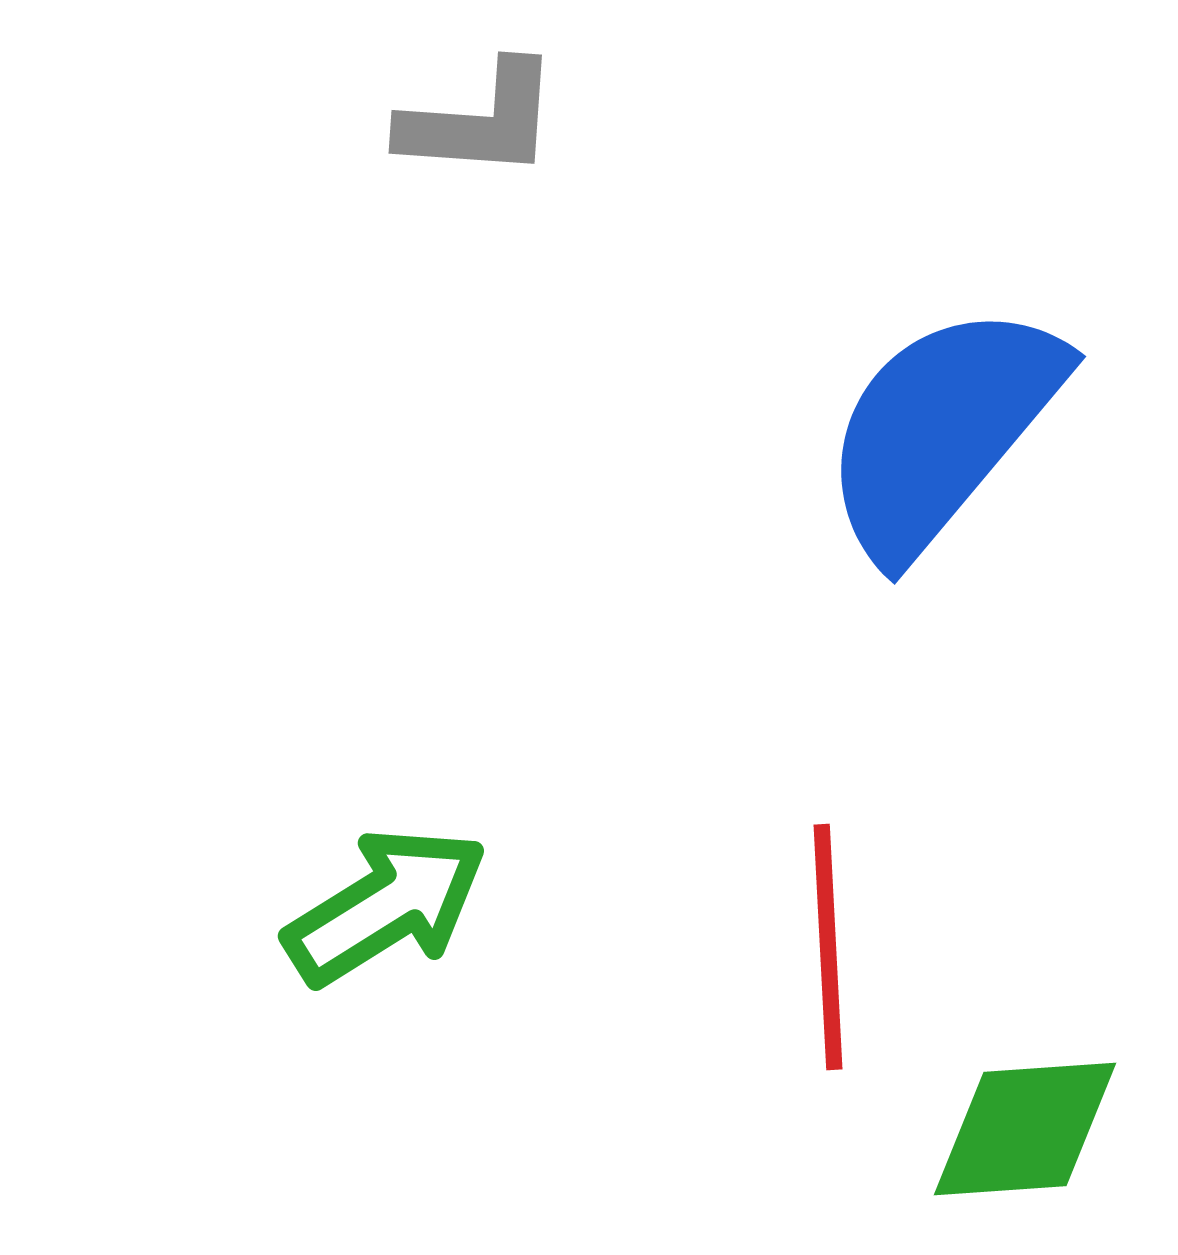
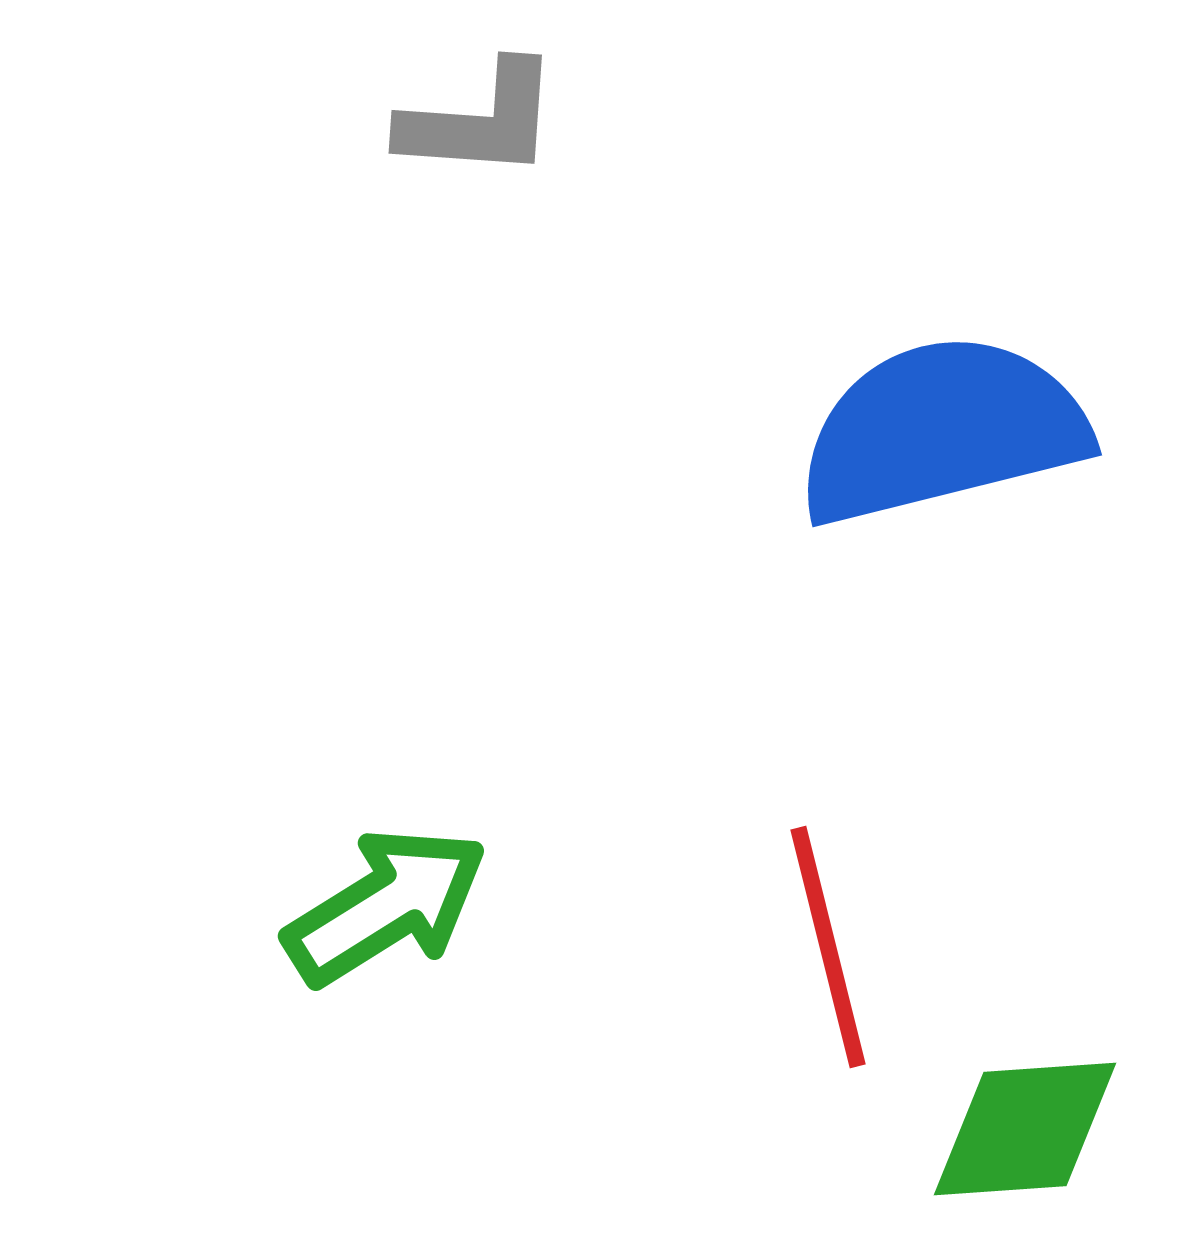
blue semicircle: rotated 36 degrees clockwise
red line: rotated 11 degrees counterclockwise
